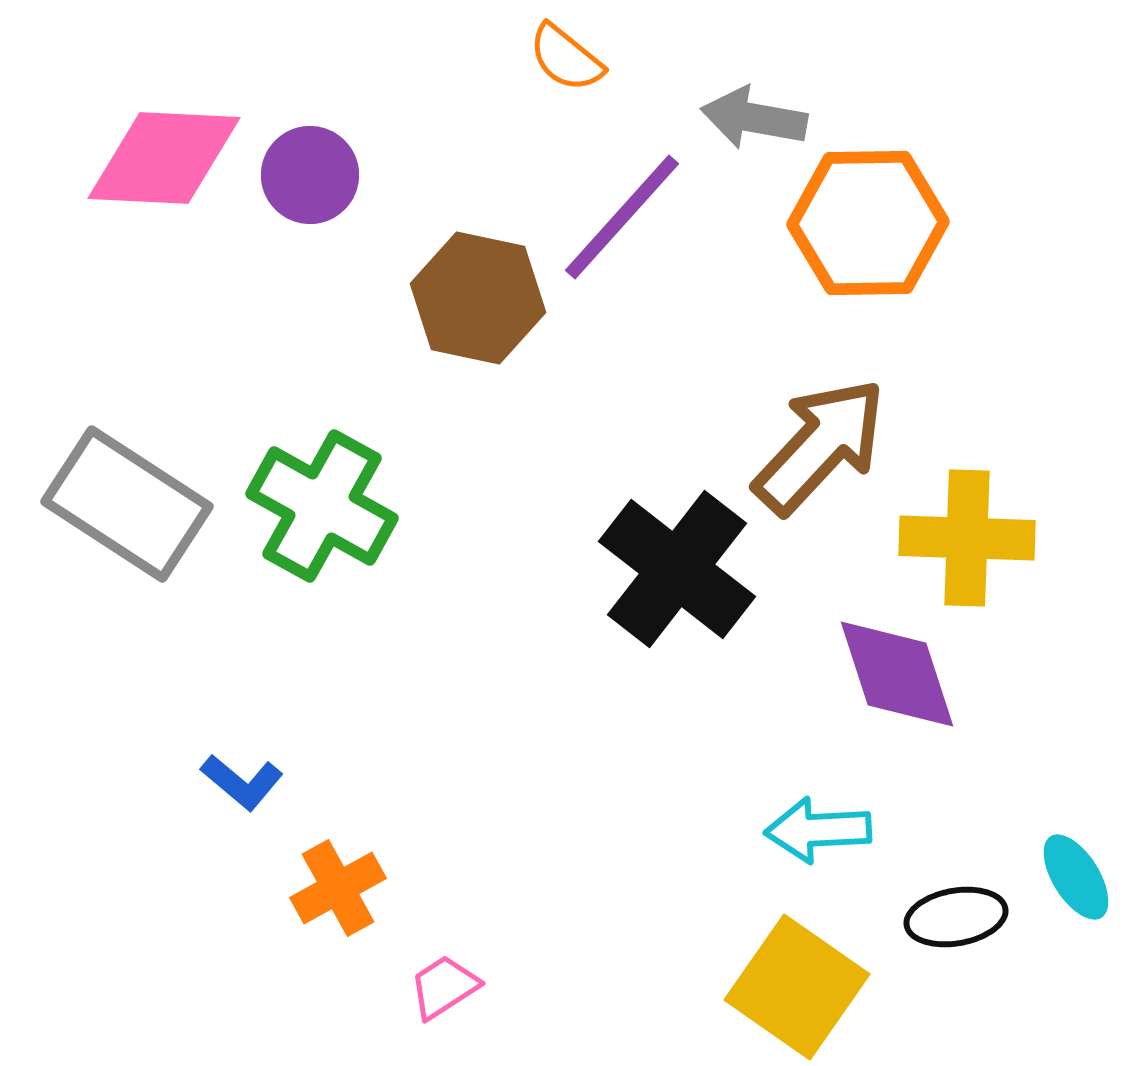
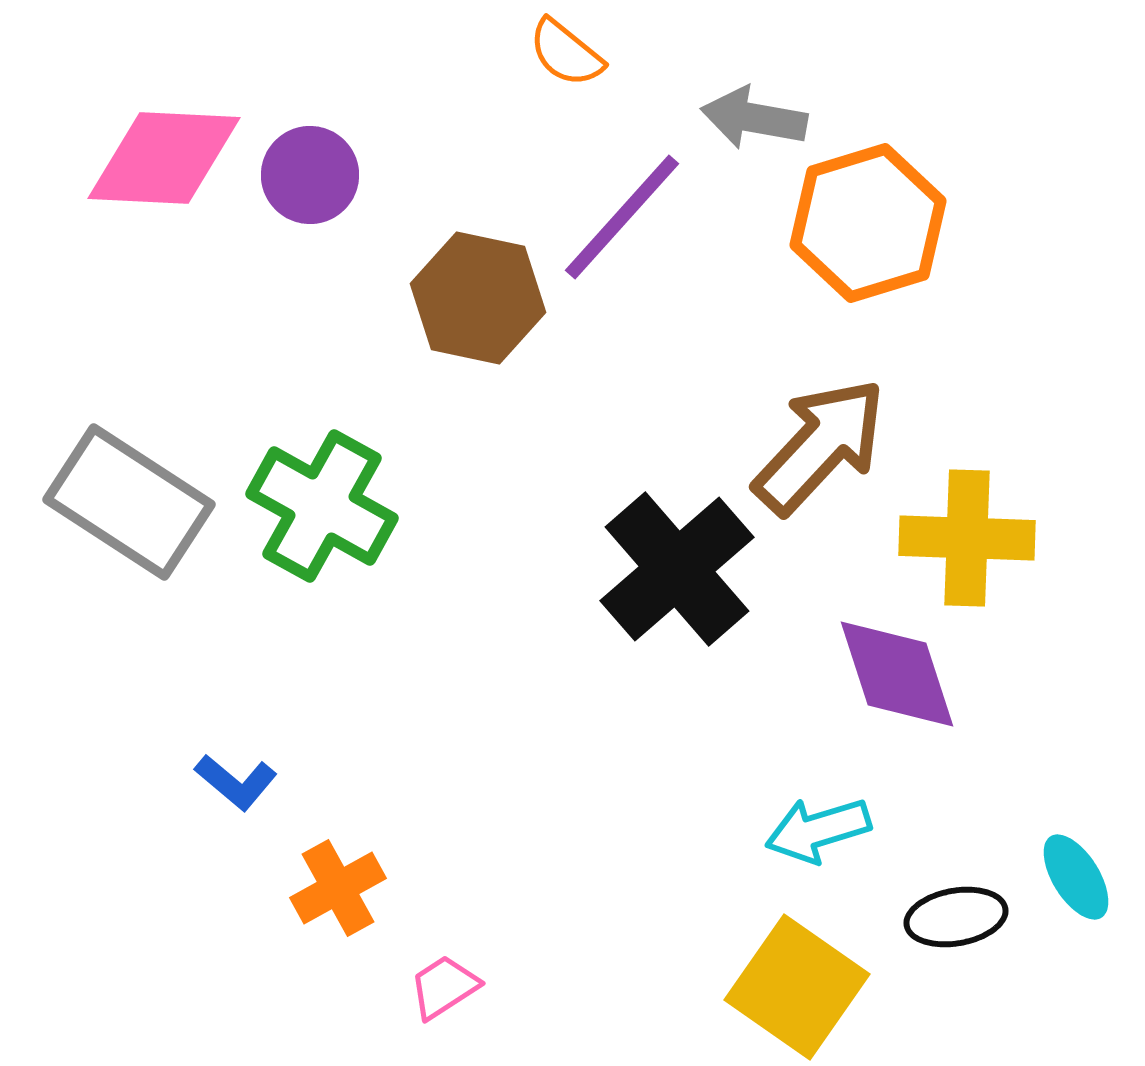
orange semicircle: moved 5 px up
orange hexagon: rotated 16 degrees counterclockwise
gray rectangle: moved 2 px right, 2 px up
black cross: rotated 11 degrees clockwise
blue L-shape: moved 6 px left
cyan arrow: rotated 14 degrees counterclockwise
